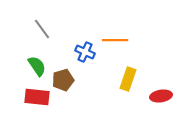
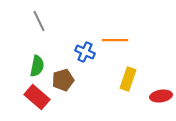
gray line: moved 3 px left, 8 px up; rotated 10 degrees clockwise
green semicircle: rotated 45 degrees clockwise
red rectangle: rotated 35 degrees clockwise
